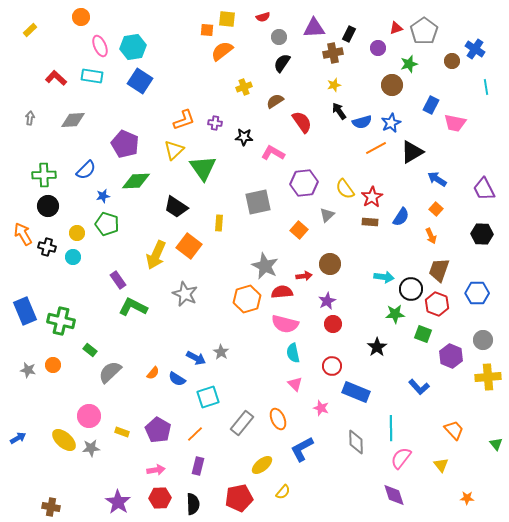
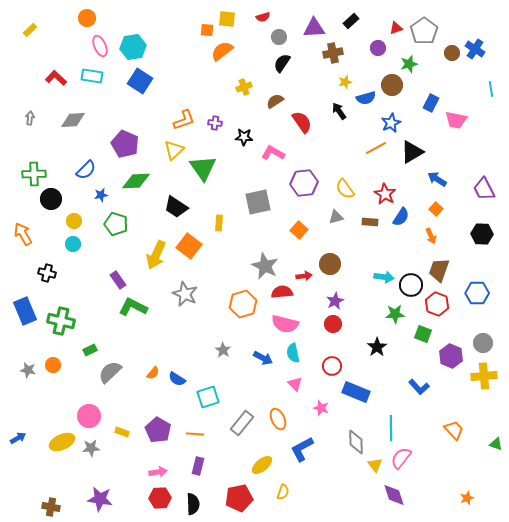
orange circle at (81, 17): moved 6 px right, 1 px down
black rectangle at (349, 34): moved 2 px right, 13 px up; rotated 21 degrees clockwise
brown circle at (452, 61): moved 8 px up
yellow star at (334, 85): moved 11 px right, 3 px up
cyan line at (486, 87): moved 5 px right, 2 px down
blue rectangle at (431, 105): moved 2 px up
blue semicircle at (362, 122): moved 4 px right, 24 px up
pink trapezoid at (455, 123): moved 1 px right, 3 px up
green cross at (44, 175): moved 10 px left, 1 px up
blue star at (103, 196): moved 2 px left, 1 px up
red star at (372, 197): moved 13 px right, 3 px up; rotated 10 degrees counterclockwise
black circle at (48, 206): moved 3 px right, 7 px up
gray triangle at (327, 215): moved 9 px right, 2 px down; rotated 28 degrees clockwise
green pentagon at (107, 224): moved 9 px right
yellow circle at (77, 233): moved 3 px left, 12 px up
black cross at (47, 247): moved 26 px down
cyan circle at (73, 257): moved 13 px up
black circle at (411, 289): moved 4 px up
orange hexagon at (247, 299): moved 4 px left, 5 px down
purple star at (327, 301): moved 8 px right
gray circle at (483, 340): moved 3 px down
green rectangle at (90, 350): rotated 64 degrees counterclockwise
gray star at (221, 352): moved 2 px right, 2 px up
blue arrow at (196, 358): moved 67 px right
yellow cross at (488, 377): moved 4 px left, 1 px up
orange line at (195, 434): rotated 48 degrees clockwise
yellow ellipse at (64, 440): moved 2 px left, 2 px down; rotated 65 degrees counterclockwise
green triangle at (496, 444): rotated 32 degrees counterclockwise
yellow triangle at (441, 465): moved 66 px left
pink arrow at (156, 470): moved 2 px right, 2 px down
yellow semicircle at (283, 492): rotated 21 degrees counterclockwise
orange star at (467, 498): rotated 24 degrees counterclockwise
purple star at (118, 502): moved 18 px left, 3 px up; rotated 25 degrees counterclockwise
